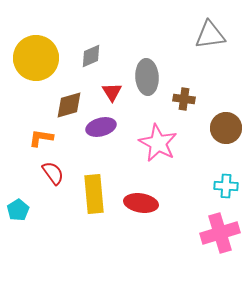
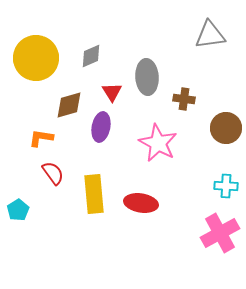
purple ellipse: rotated 64 degrees counterclockwise
pink cross: rotated 12 degrees counterclockwise
